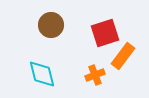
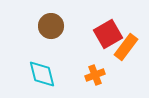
brown circle: moved 1 px down
red square: moved 3 px right, 1 px down; rotated 12 degrees counterclockwise
orange rectangle: moved 3 px right, 9 px up
